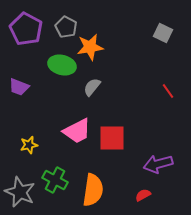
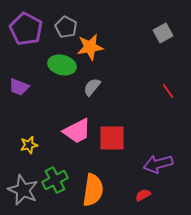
gray square: rotated 36 degrees clockwise
green cross: rotated 35 degrees clockwise
gray star: moved 3 px right, 2 px up
